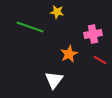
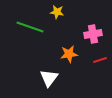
orange star: rotated 18 degrees clockwise
red line: rotated 48 degrees counterclockwise
white triangle: moved 5 px left, 2 px up
